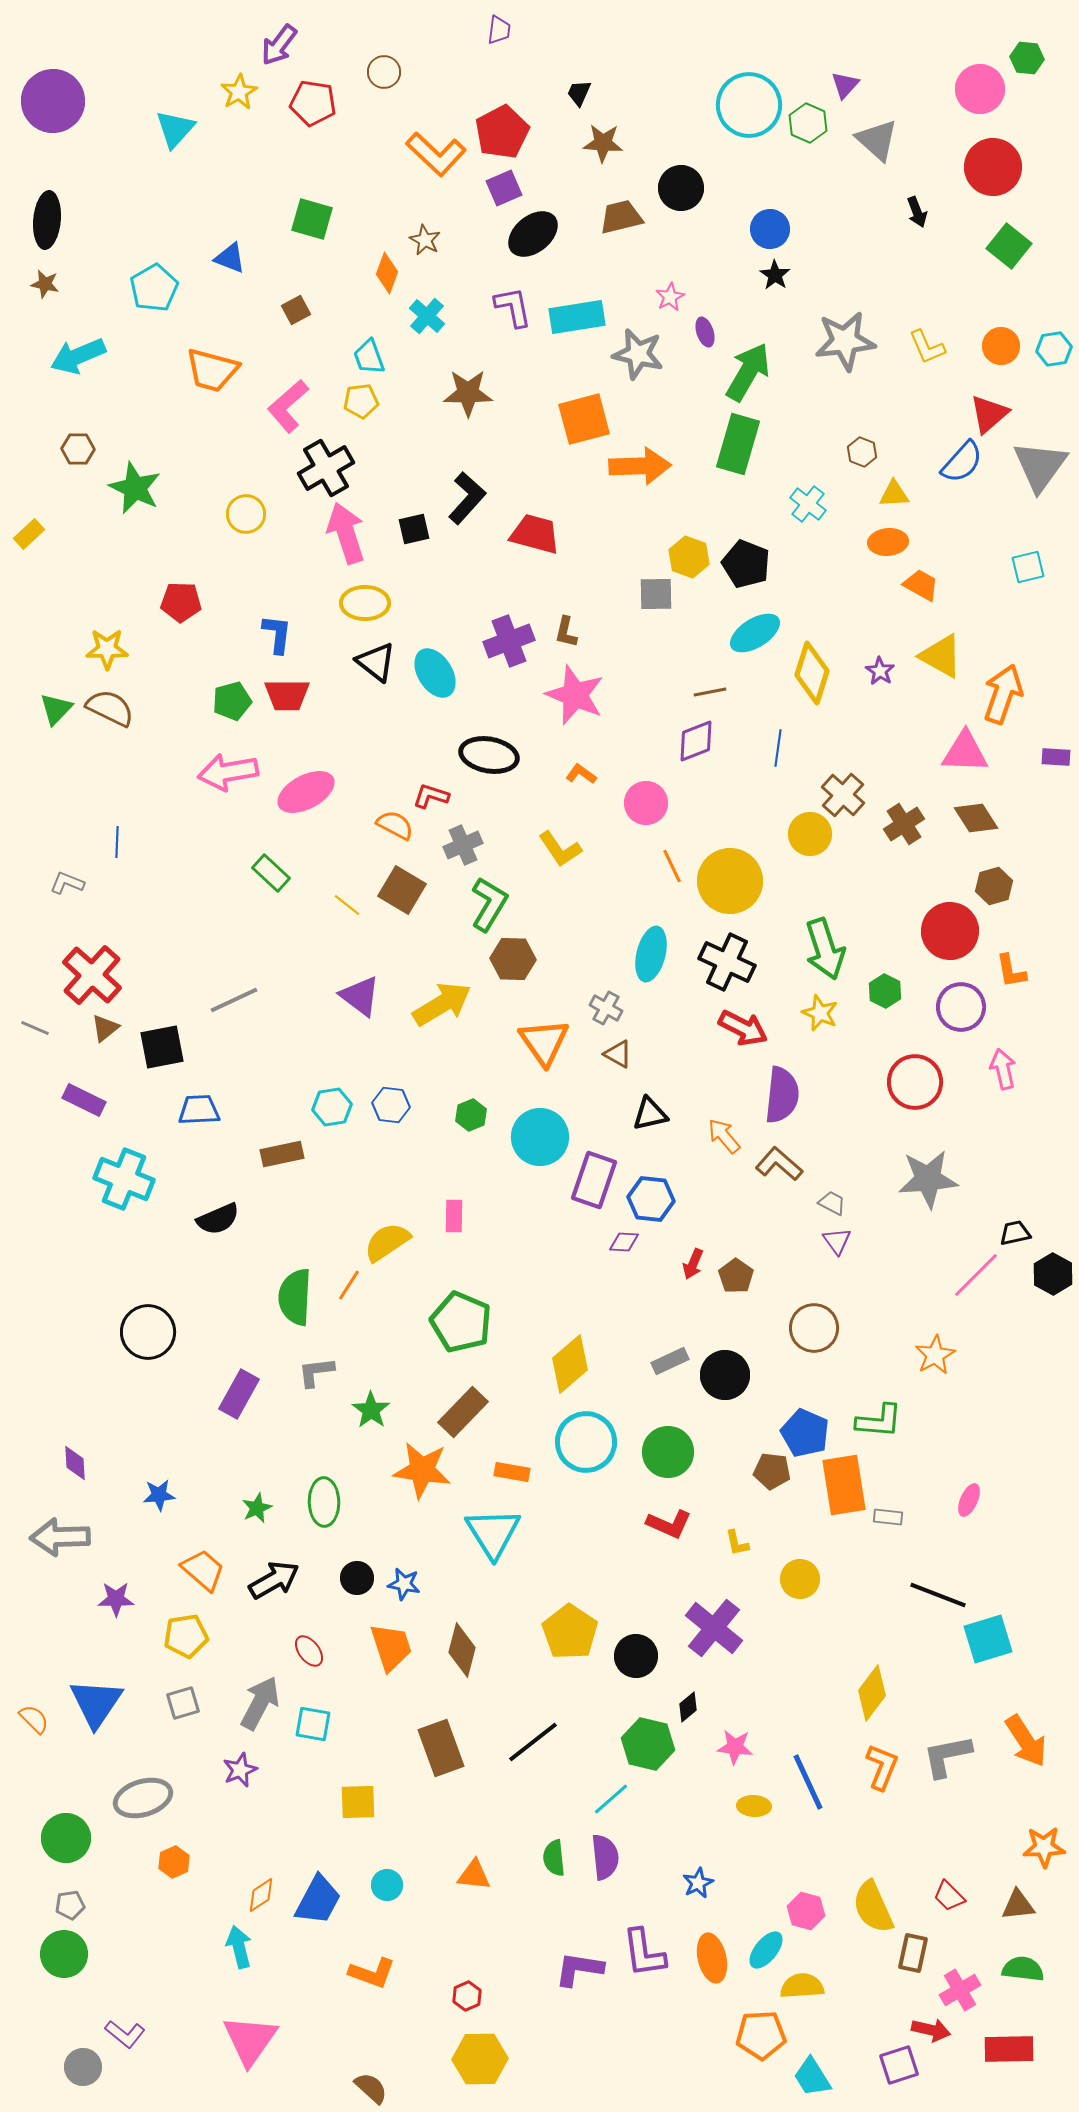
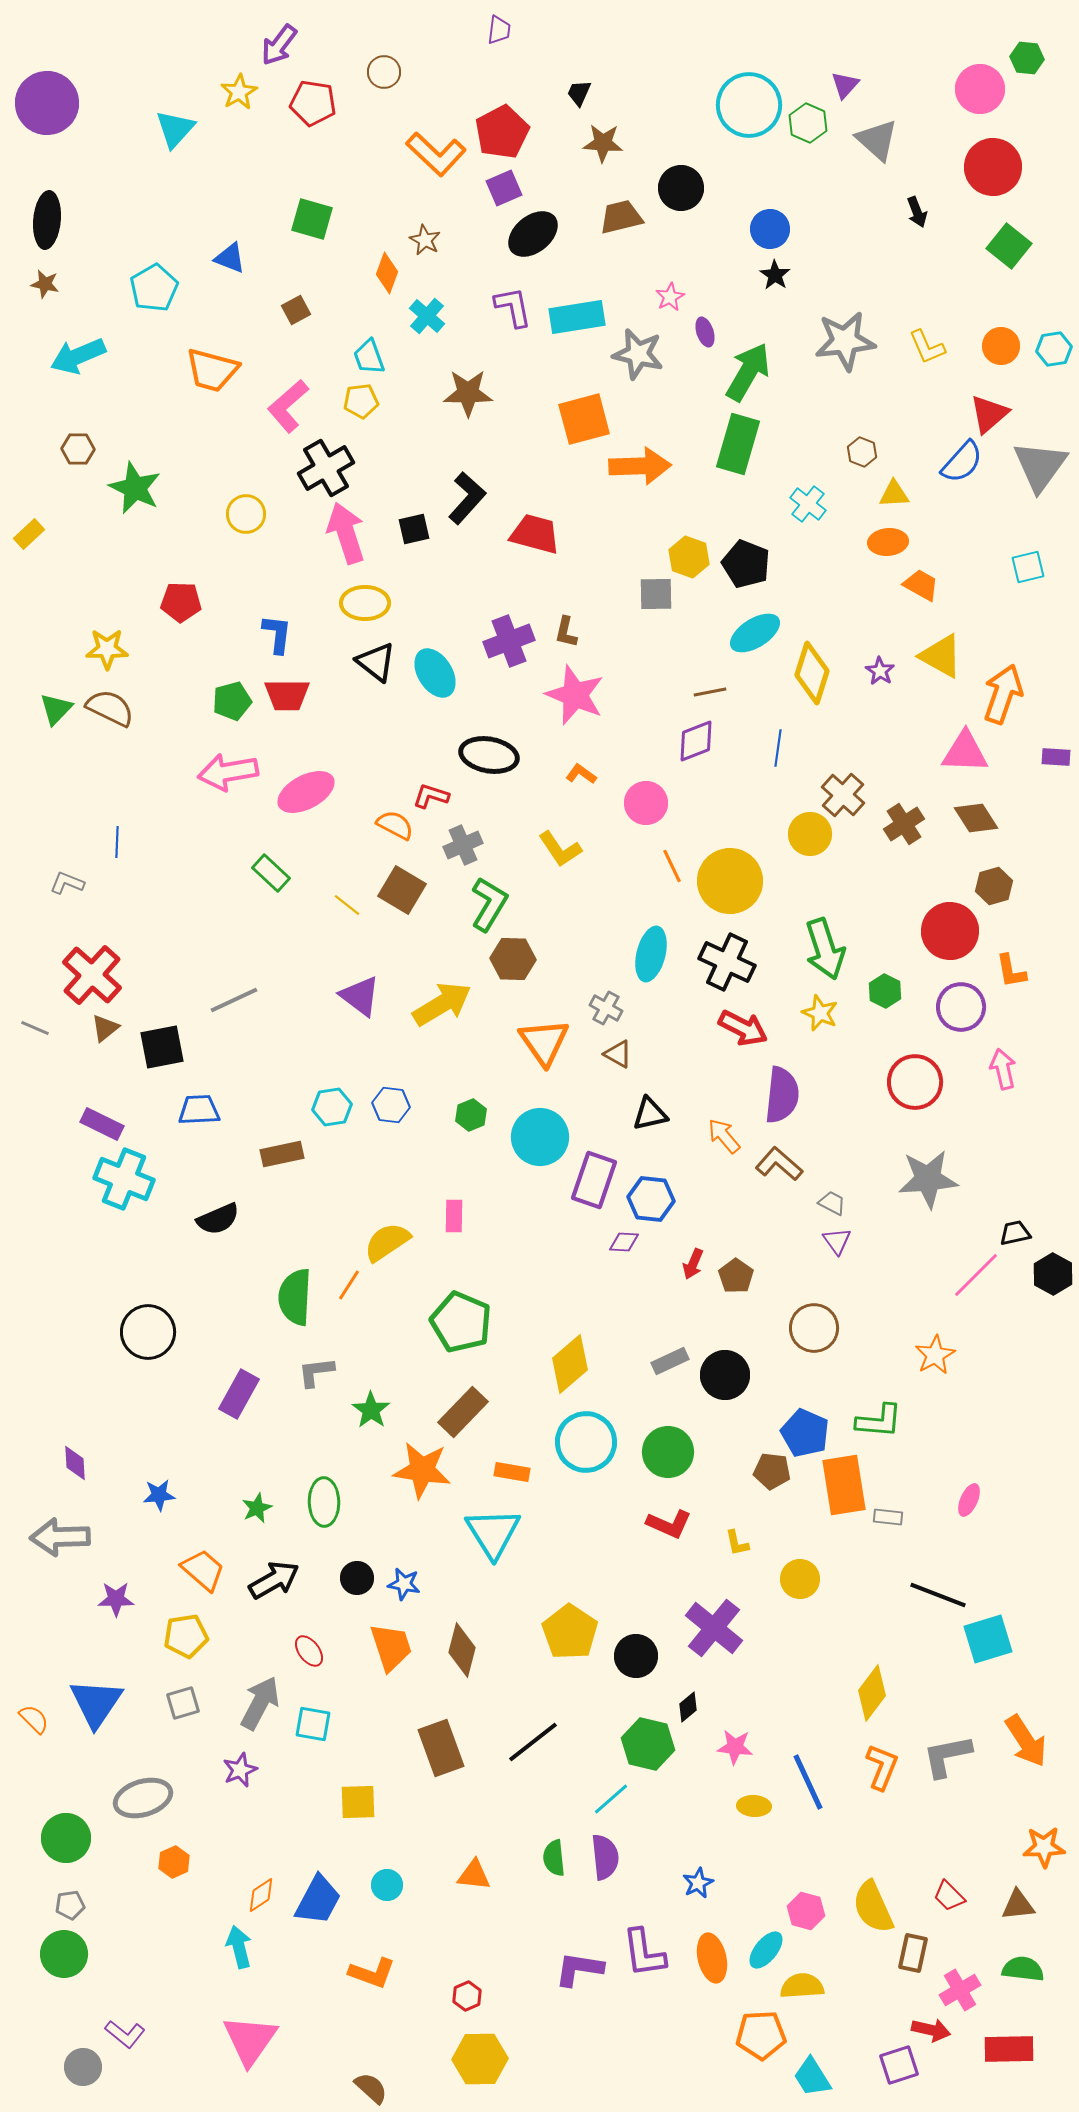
purple circle at (53, 101): moved 6 px left, 2 px down
purple rectangle at (84, 1100): moved 18 px right, 24 px down
